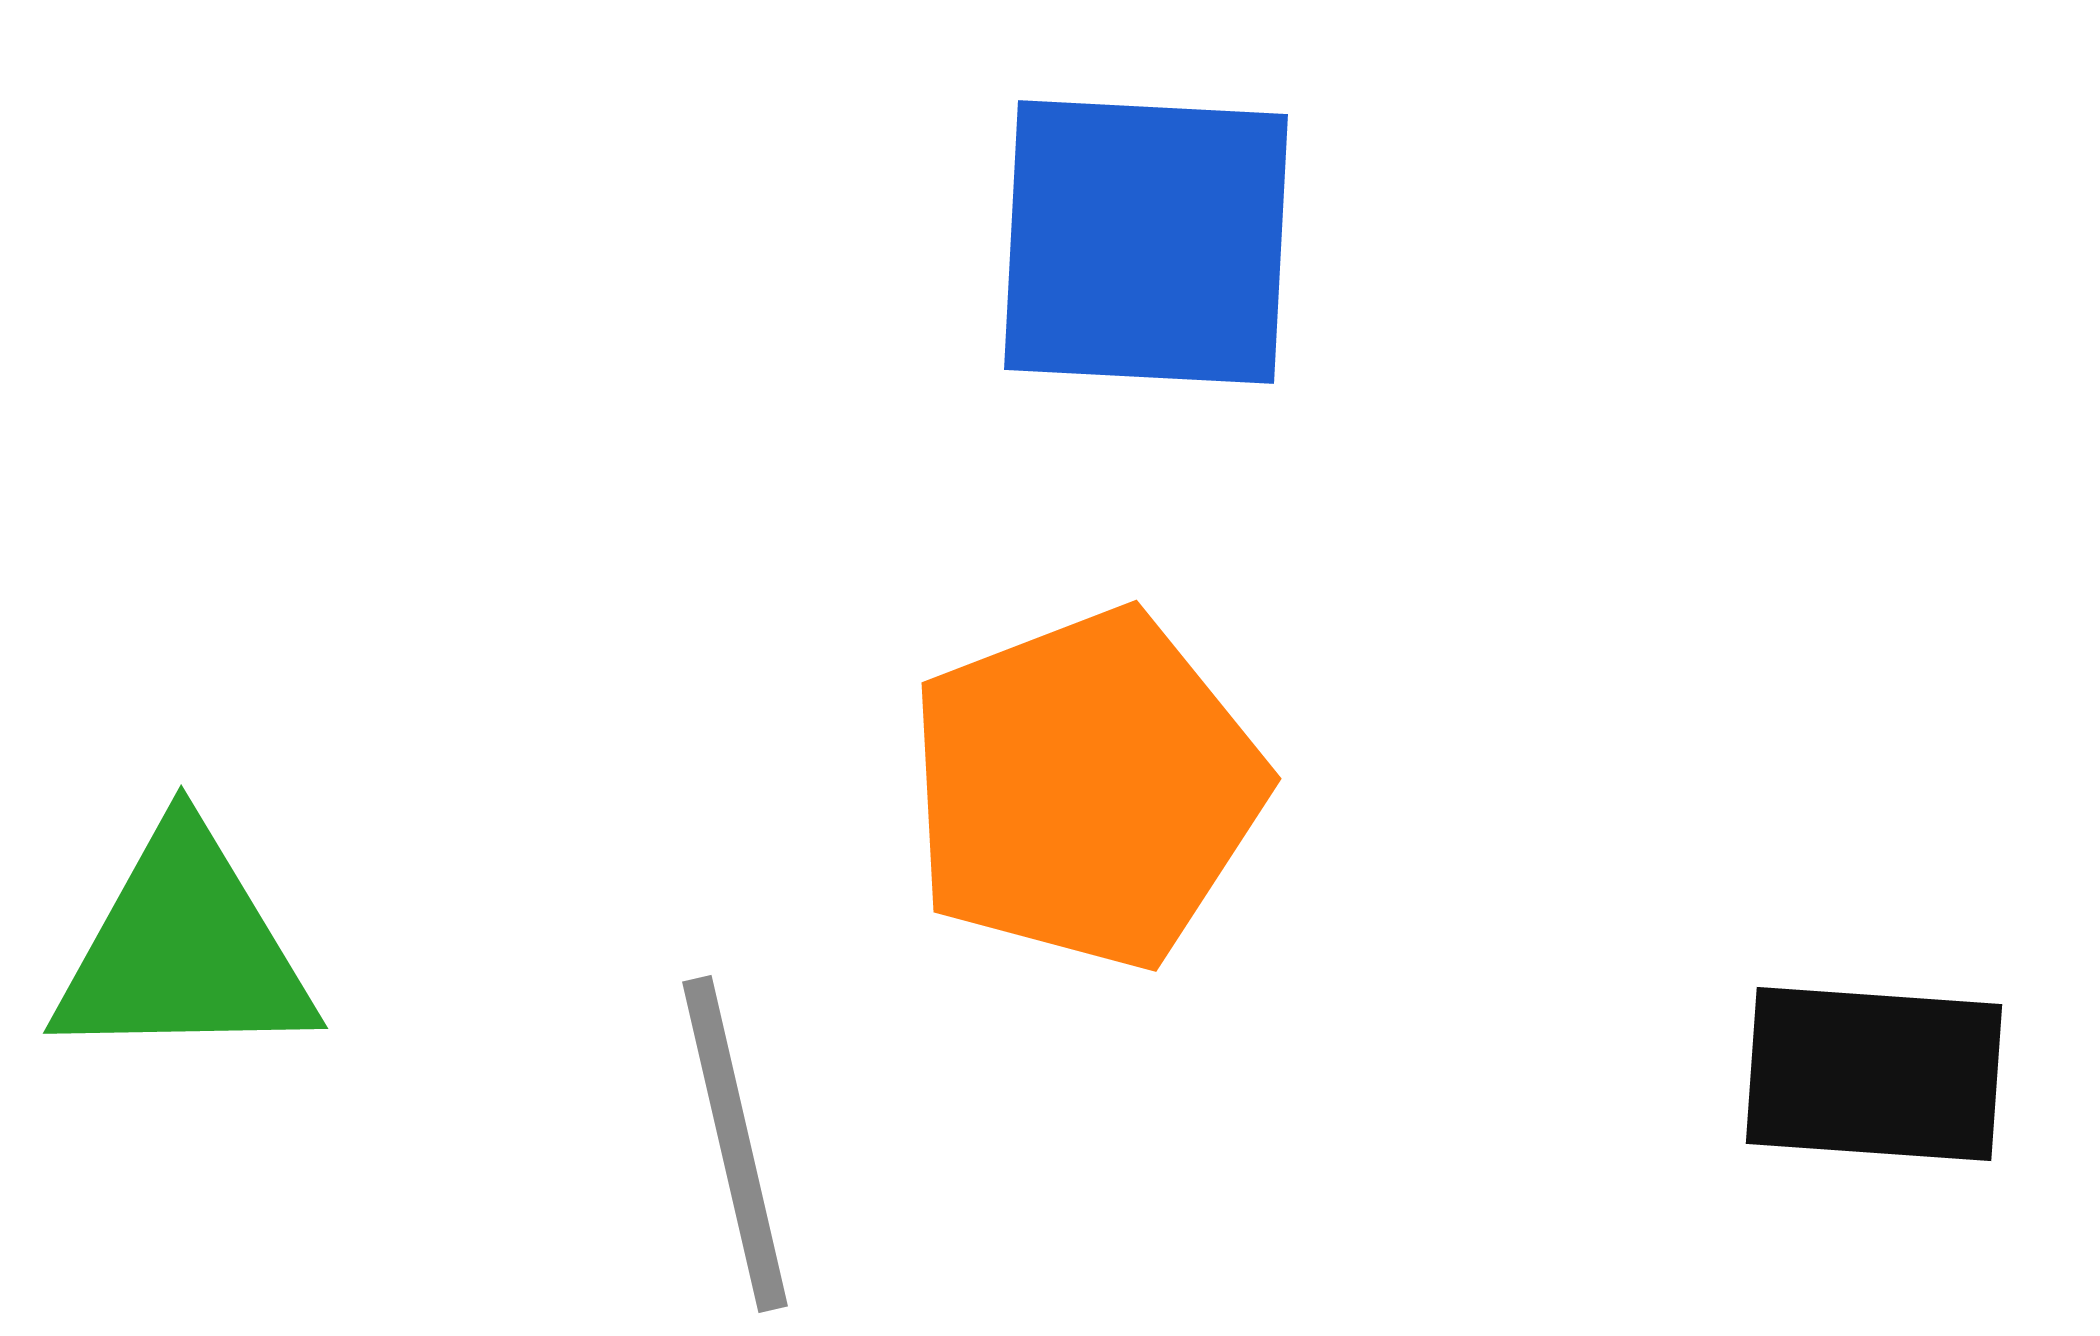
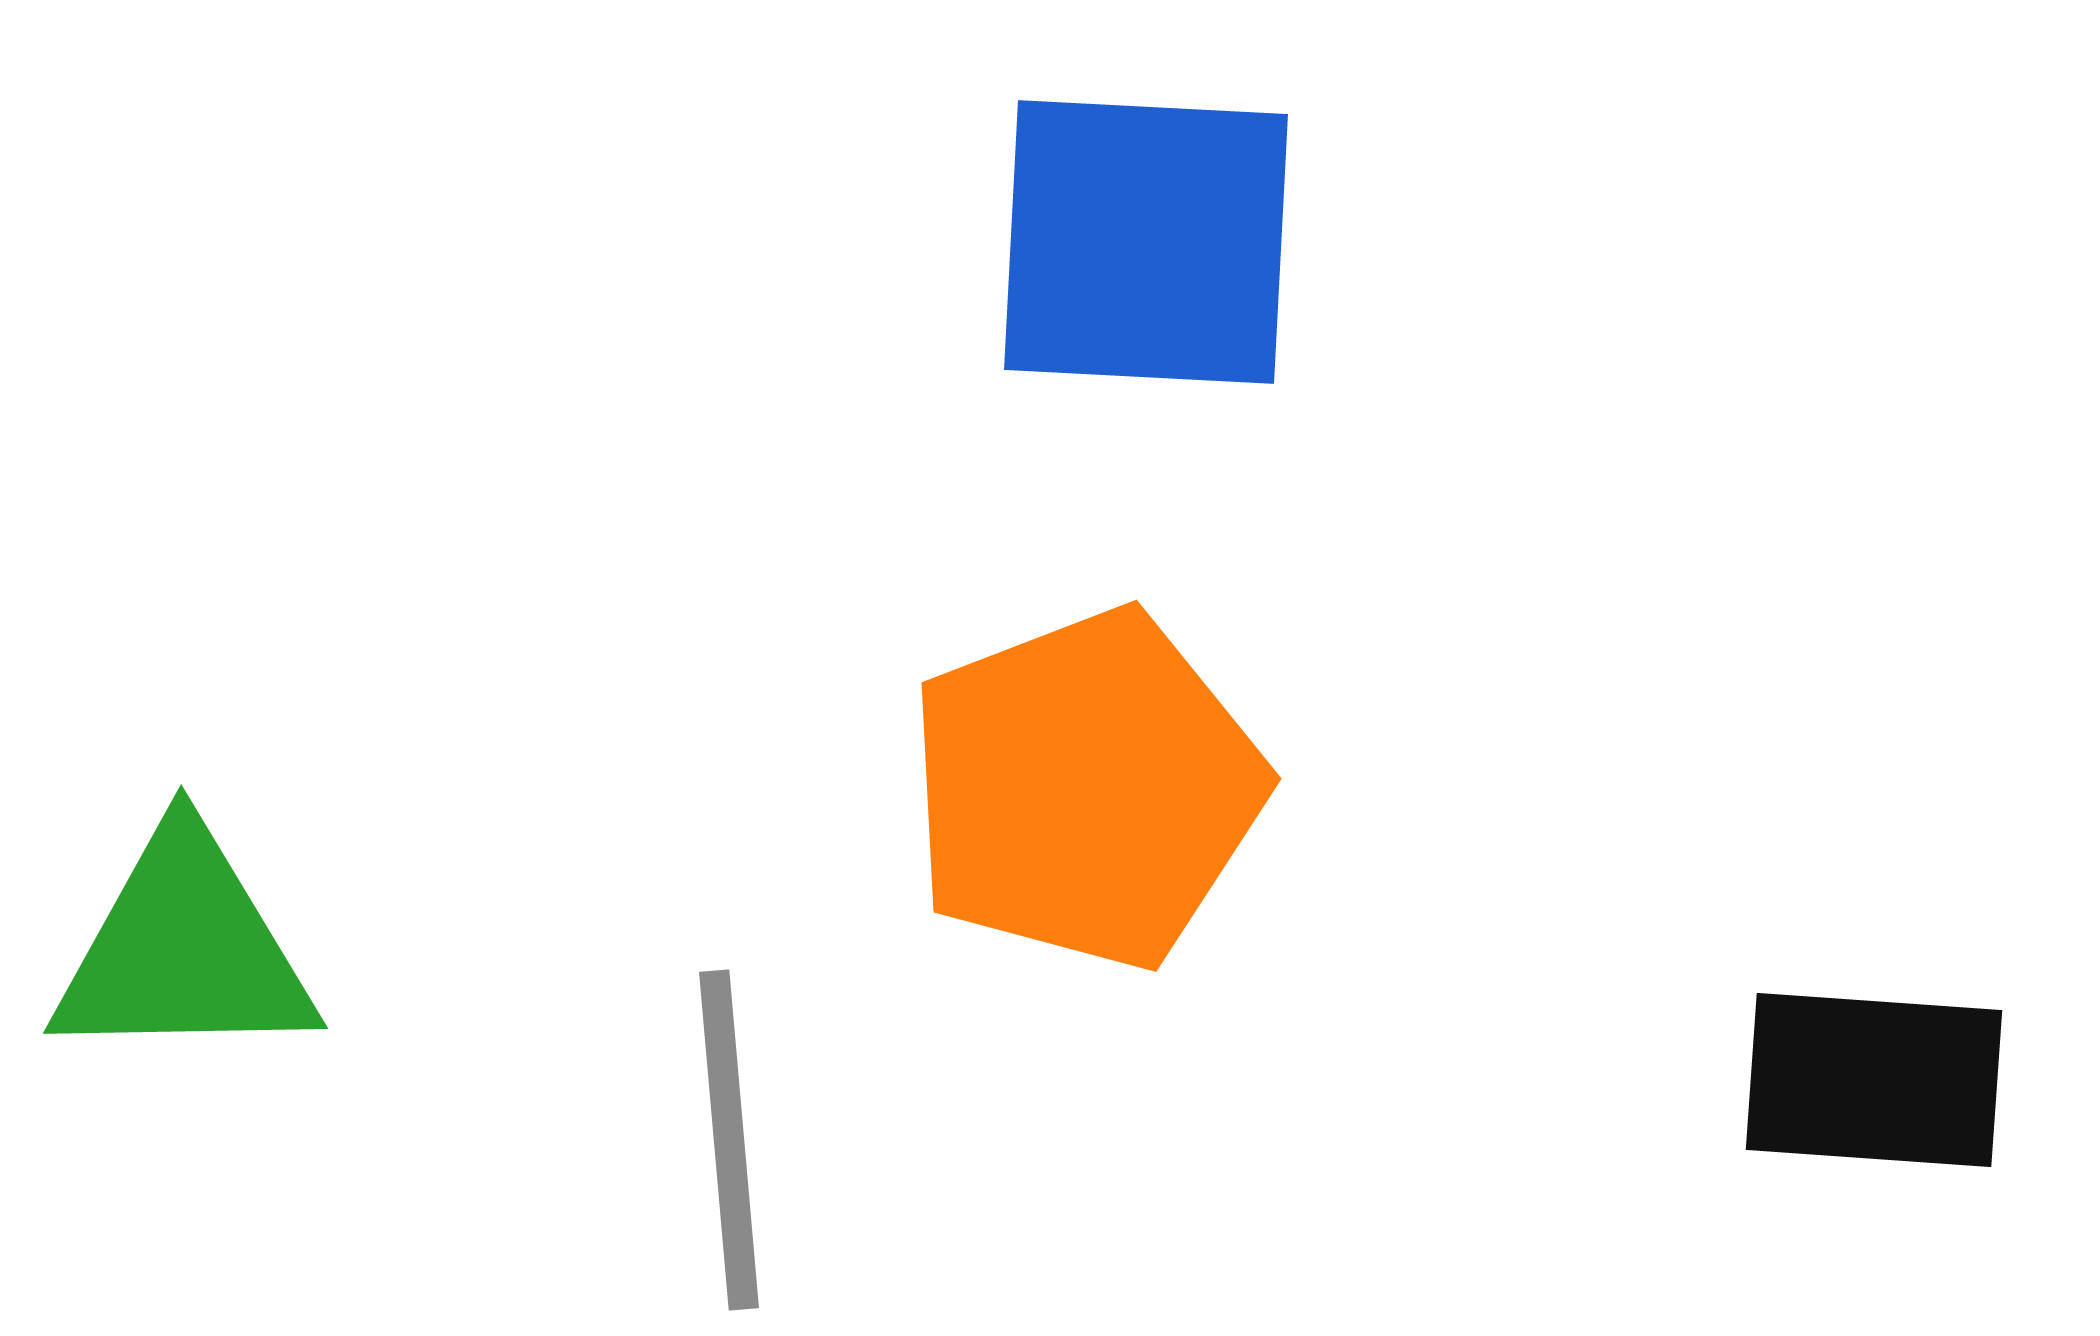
black rectangle: moved 6 px down
gray line: moved 6 px left, 4 px up; rotated 8 degrees clockwise
